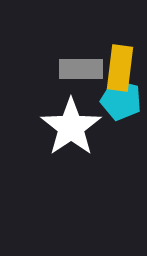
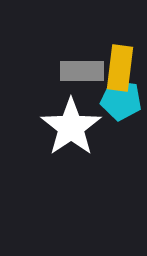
gray rectangle: moved 1 px right, 2 px down
cyan pentagon: rotated 6 degrees counterclockwise
